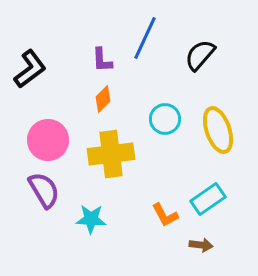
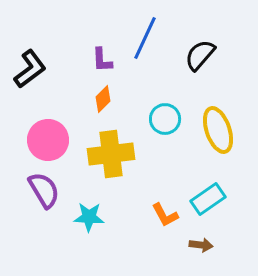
cyan star: moved 2 px left, 2 px up
